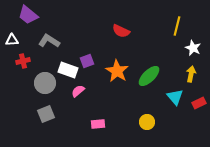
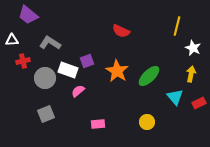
gray L-shape: moved 1 px right, 2 px down
gray circle: moved 5 px up
